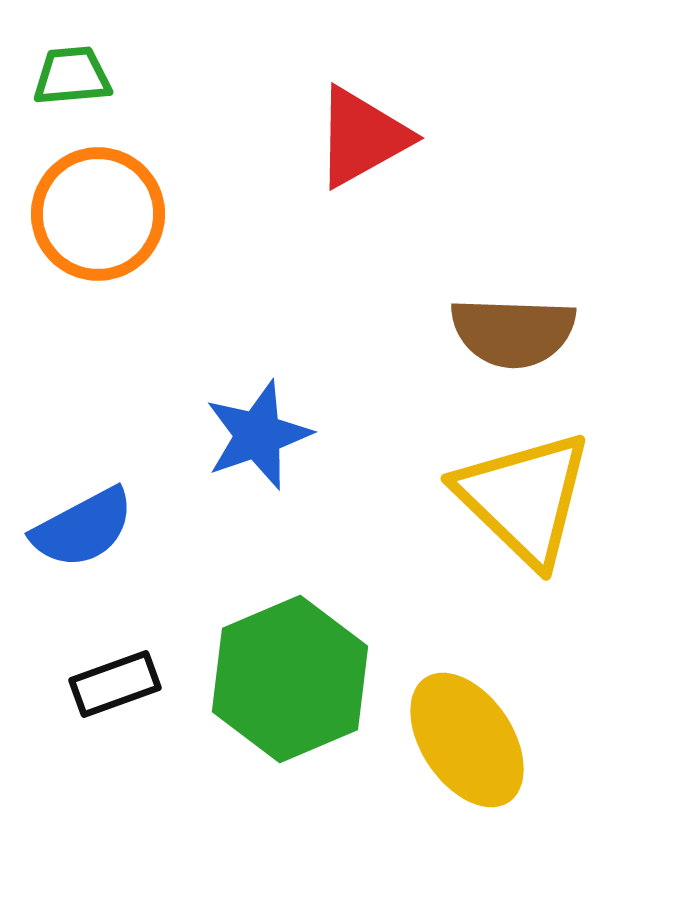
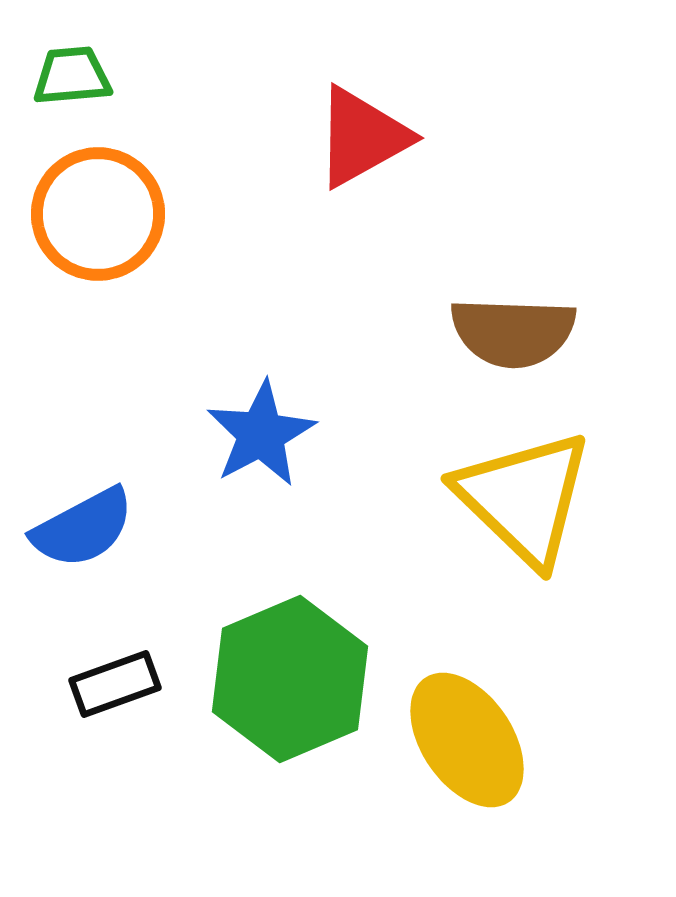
blue star: moved 3 px right, 1 px up; rotated 9 degrees counterclockwise
